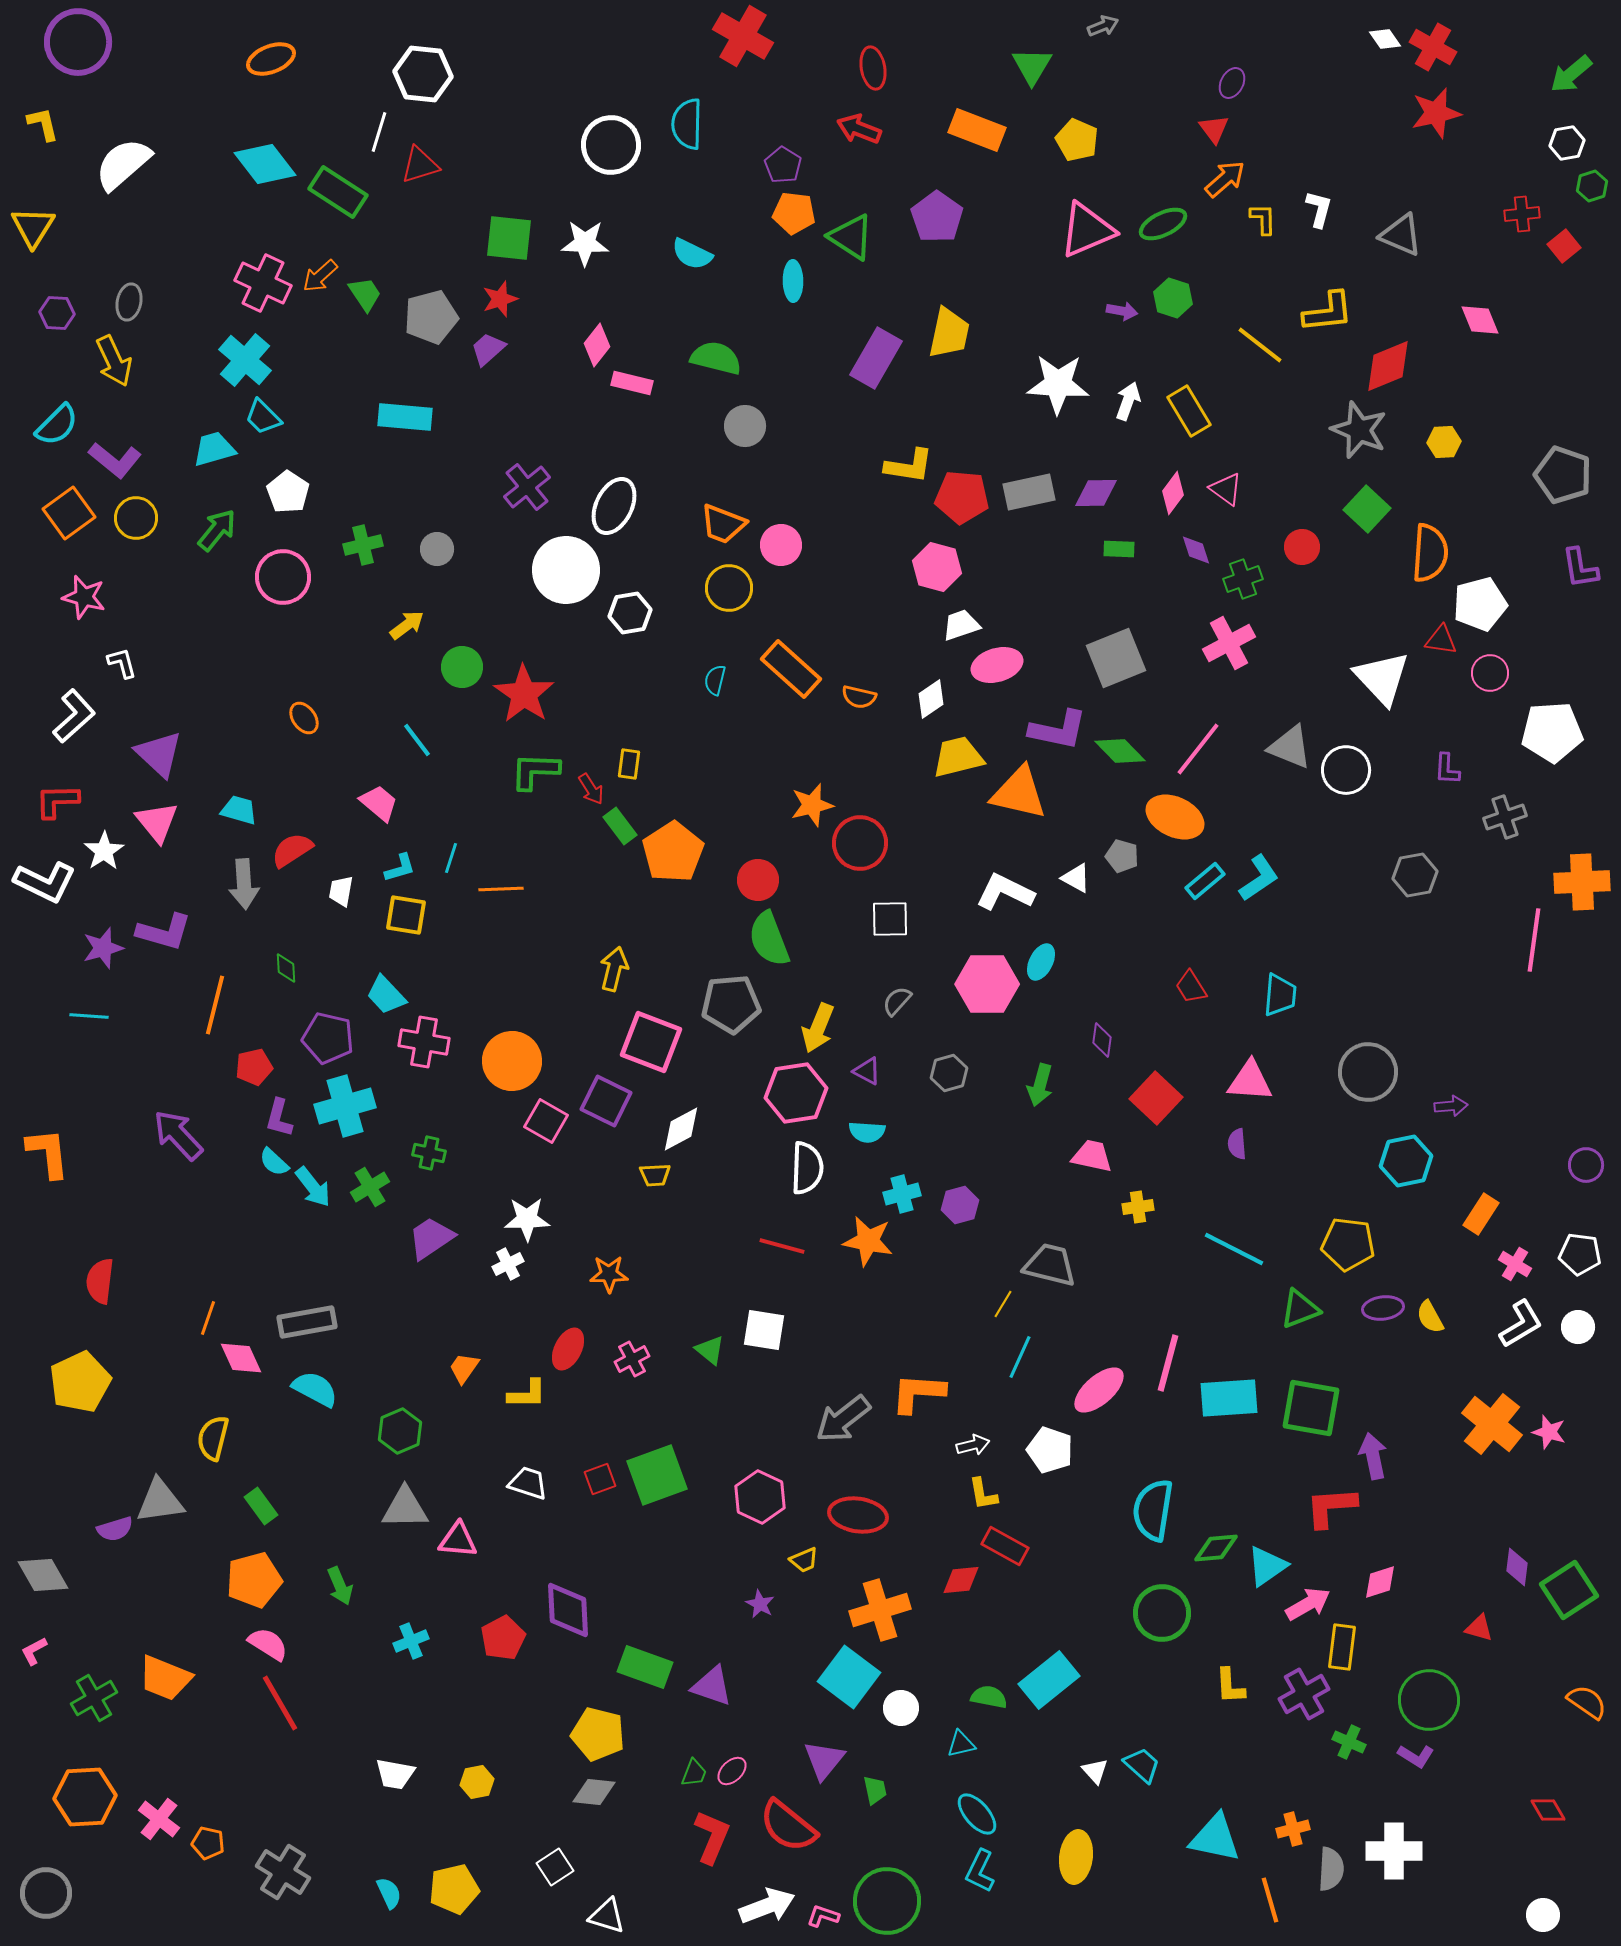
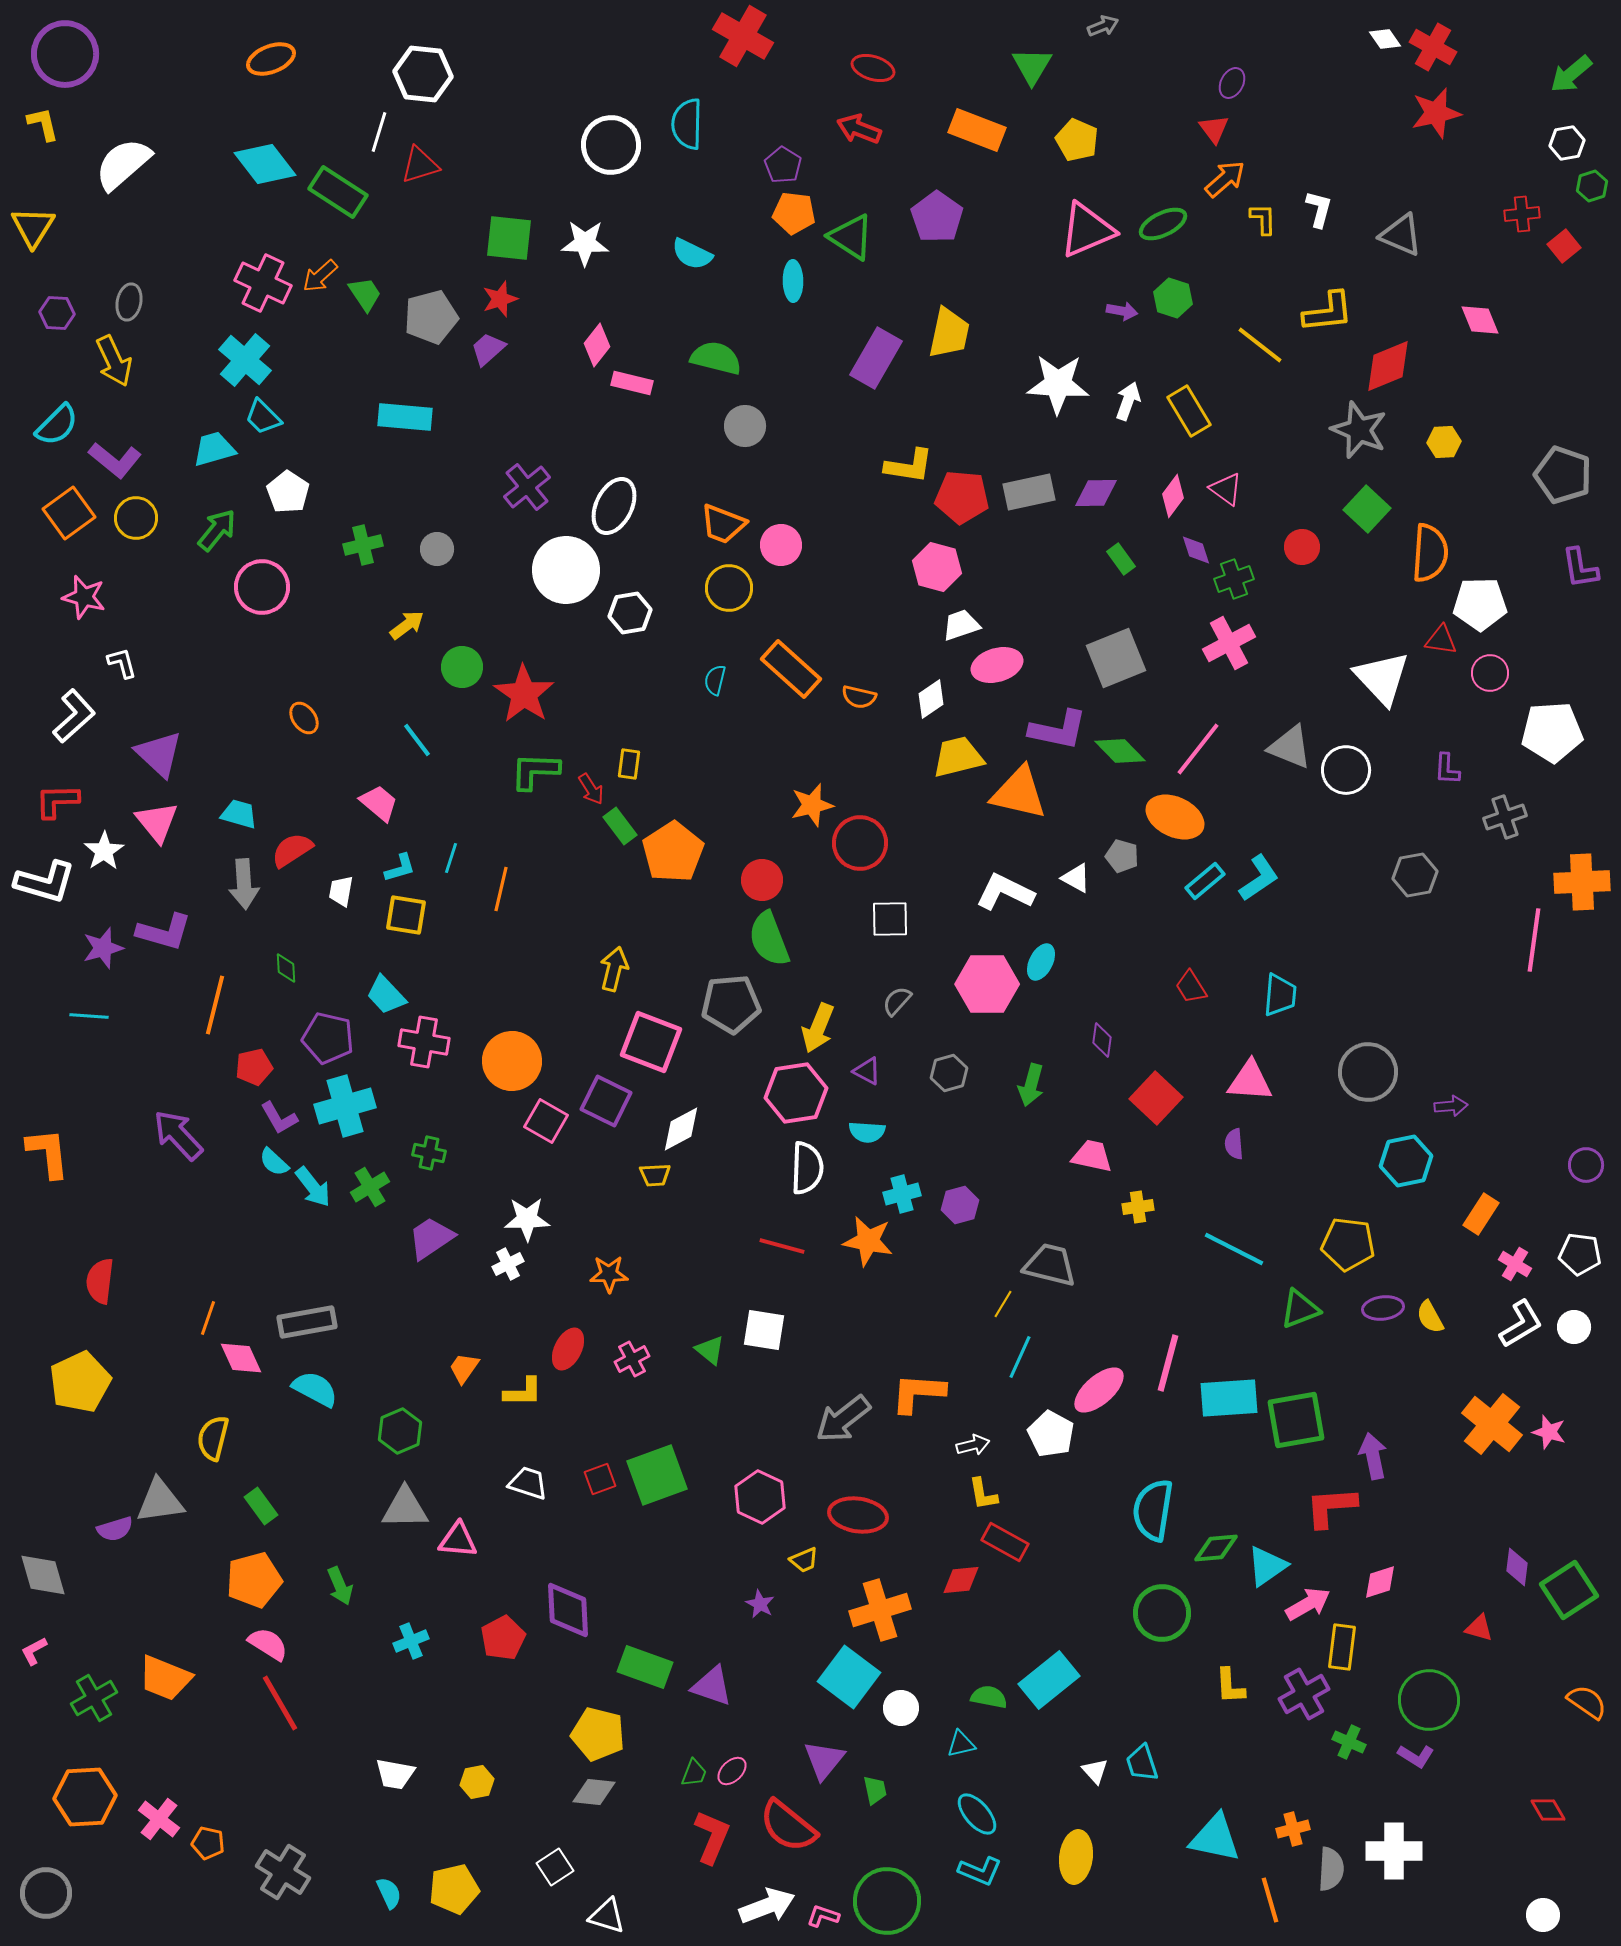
purple circle at (78, 42): moved 13 px left, 12 px down
red ellipse at (873, 68): rotated 63 degrees counterclockwise
pink diamond at (1173, 493): moved 3 px down
green rectangle at (1119, 549): moved 2 px right, 10 px down; rotated 52 degrees clockwise
pink circle at (283, 577): moved 21 px left, 10 px down
green cross at (1243, 579): moved 9 px left
white pentagon at (1480, 604): rotated 14 degrees clockwise
cyan trapezoid at (239, 810): moved 4 px down
red circle at (758, 880): moved 4 px right
white L-shape at (45, 882): rotated 10 degrees counterclockwise
orange line at (501, 889): rotated 75 degrees counterclockwise
green arrow at (1040, 1085): moved 9 px left
purple L-shape at (279, 1118): rotated 45 degrees counterclockwise
purple semicircle at (1237, 1144): moved 3 px left
white circle at (1578, 1327): moved 4 px left
yellow L-shape at (527, 1394): moved 4 px left, 2 px up
green square at (1311, 1408): moved 15 px left, 12 px down; rotated 20 degrees counterclockwise
white pentagon at (1050, 1450): moved 1 px right, 16 px up; rotated 9 degrees clockwise
red rectangle at (1005, 1546): moved 4 px up
gray diamond at (43, 1575): rotated 14 degrees clockwise
cyan trapezoid at (1142, 1765): moved 2 px up; rotated 150 degrees counterclockwise
cyan L-shape at (980, 1871): rotated 93 degrees counterclockwise
